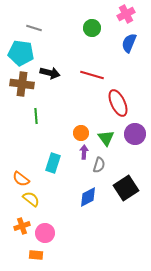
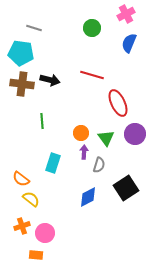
black arrow: moved 7 px down
green line: moved 6 px right, 5 px down
